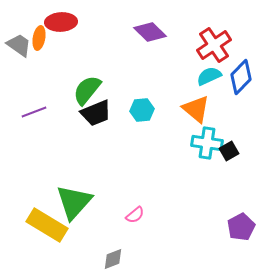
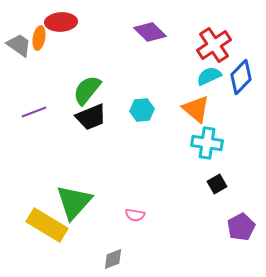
black trapezoid: moved 5 px left, 4 px down
black square: moved 12 px left, 33 px down
pink semicircle: rotated 48 degrees clockwise
